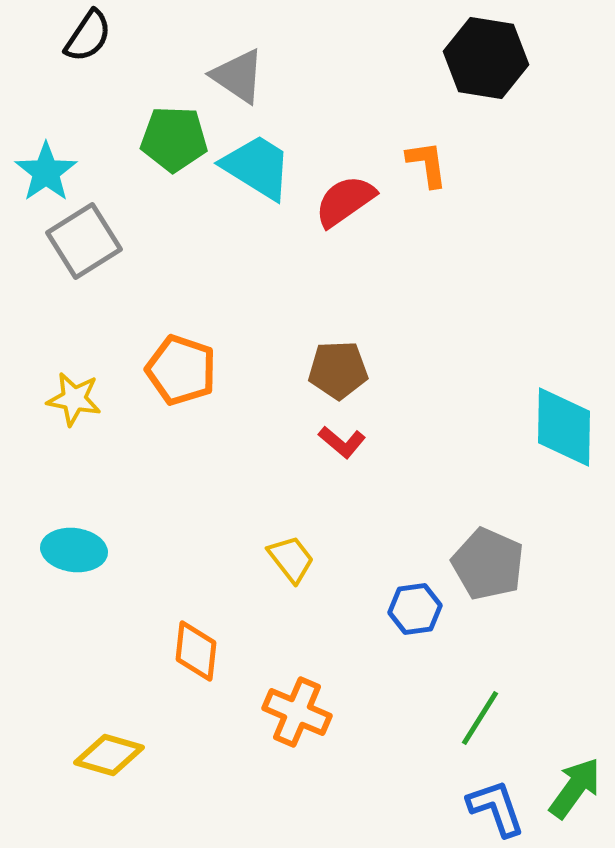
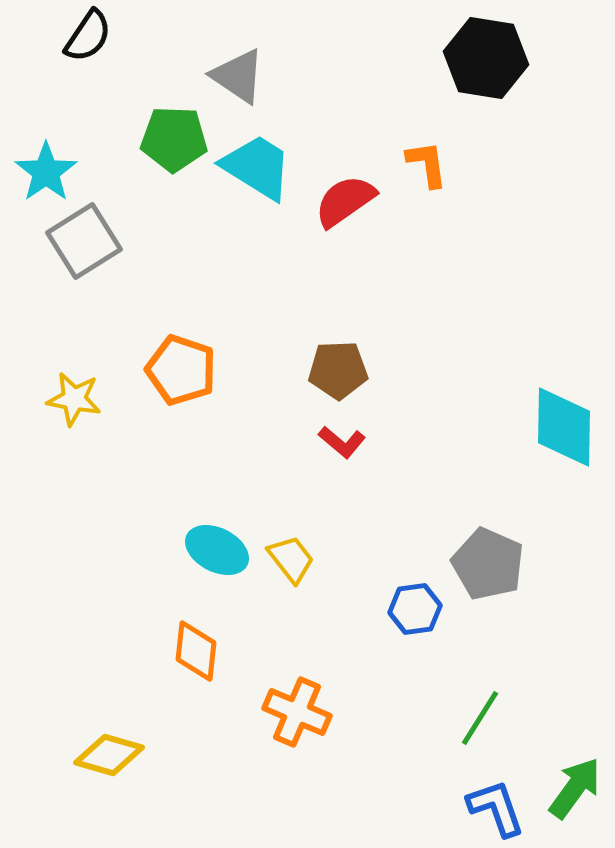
cyan ellipse: moved 143 px right; rotated 20 degrees clockwise
